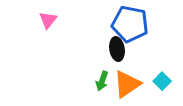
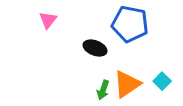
black ellipse: moved 22 px left, 1 px up; rotated 60 degrees counterclockwise
green arrow: moved 1 px right, 9 px down
